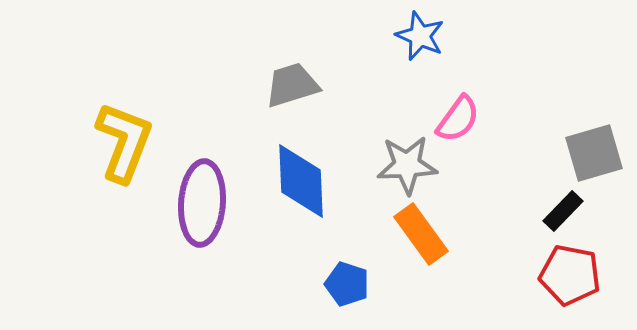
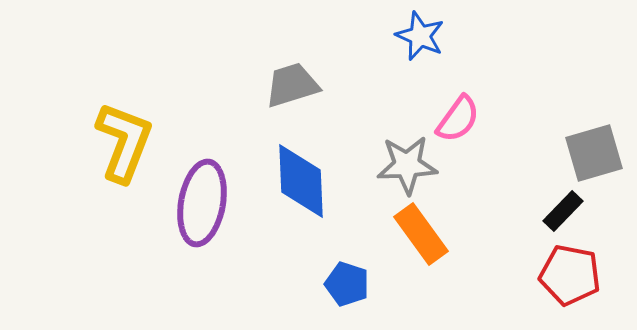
purple ellipse: rotated 6 degrees clockwise
